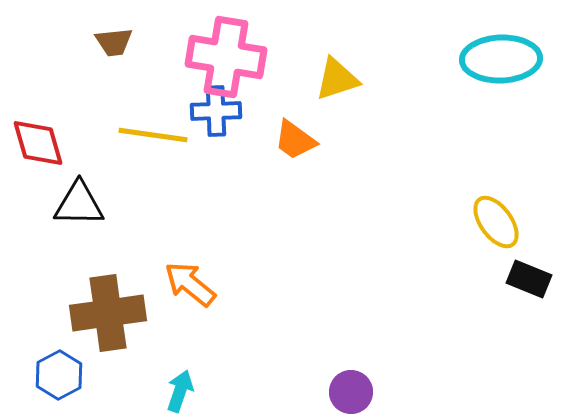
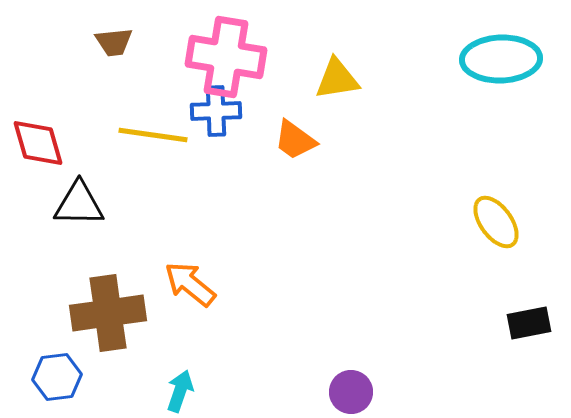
yellow triangle: rotated 9 degrees clockwise
black rectangle: moved 44 px down; rotated 33 degrees counterclockwise
blue hexagon: moved 2 px left, 2 px down; rotated 21 degrees clockwise
